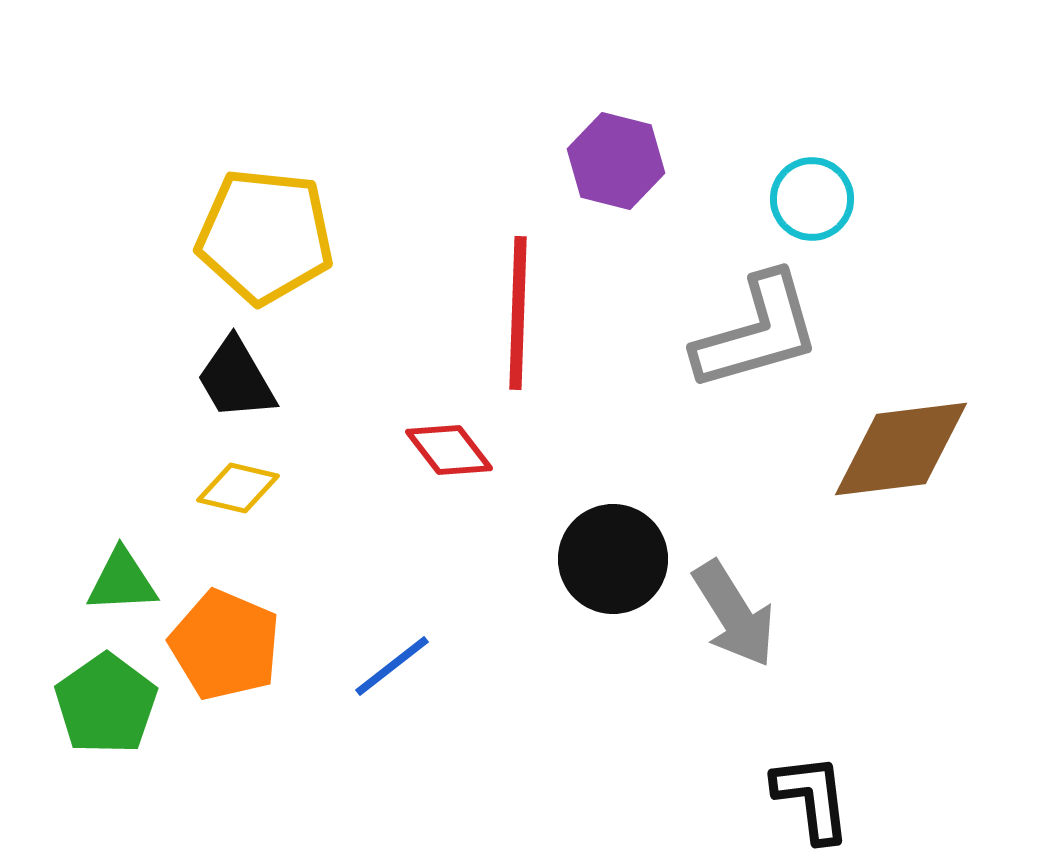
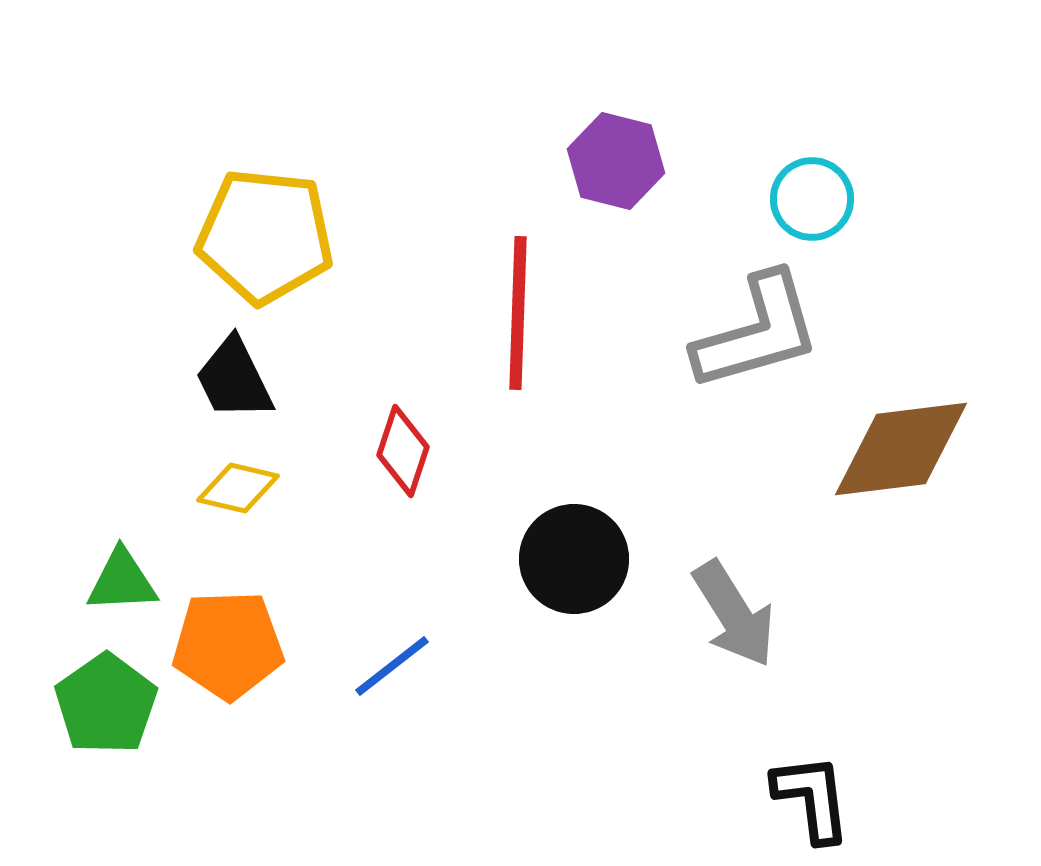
black trapezoid: moved 2 px left; rotated 4 degrees clockwise
red diamond: moved 46 px left, 1 px down; rotated 56 degrees clockwise
black circle: moved 39 px left
orange pentagon: moved 3 px right; rotated 25 degrees counterclockwise
